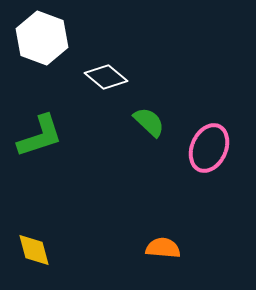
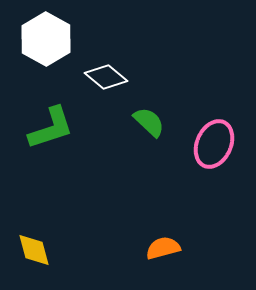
white hexagon: moved 4 px right, 1 px down; rotated 9 degrees clockwise
green L-shape: moved 11 px right, 8 px up
pink ellipse: moved 5 px right, 4 px up
orange semicircle: rotated 20 degrees counterclockwise
